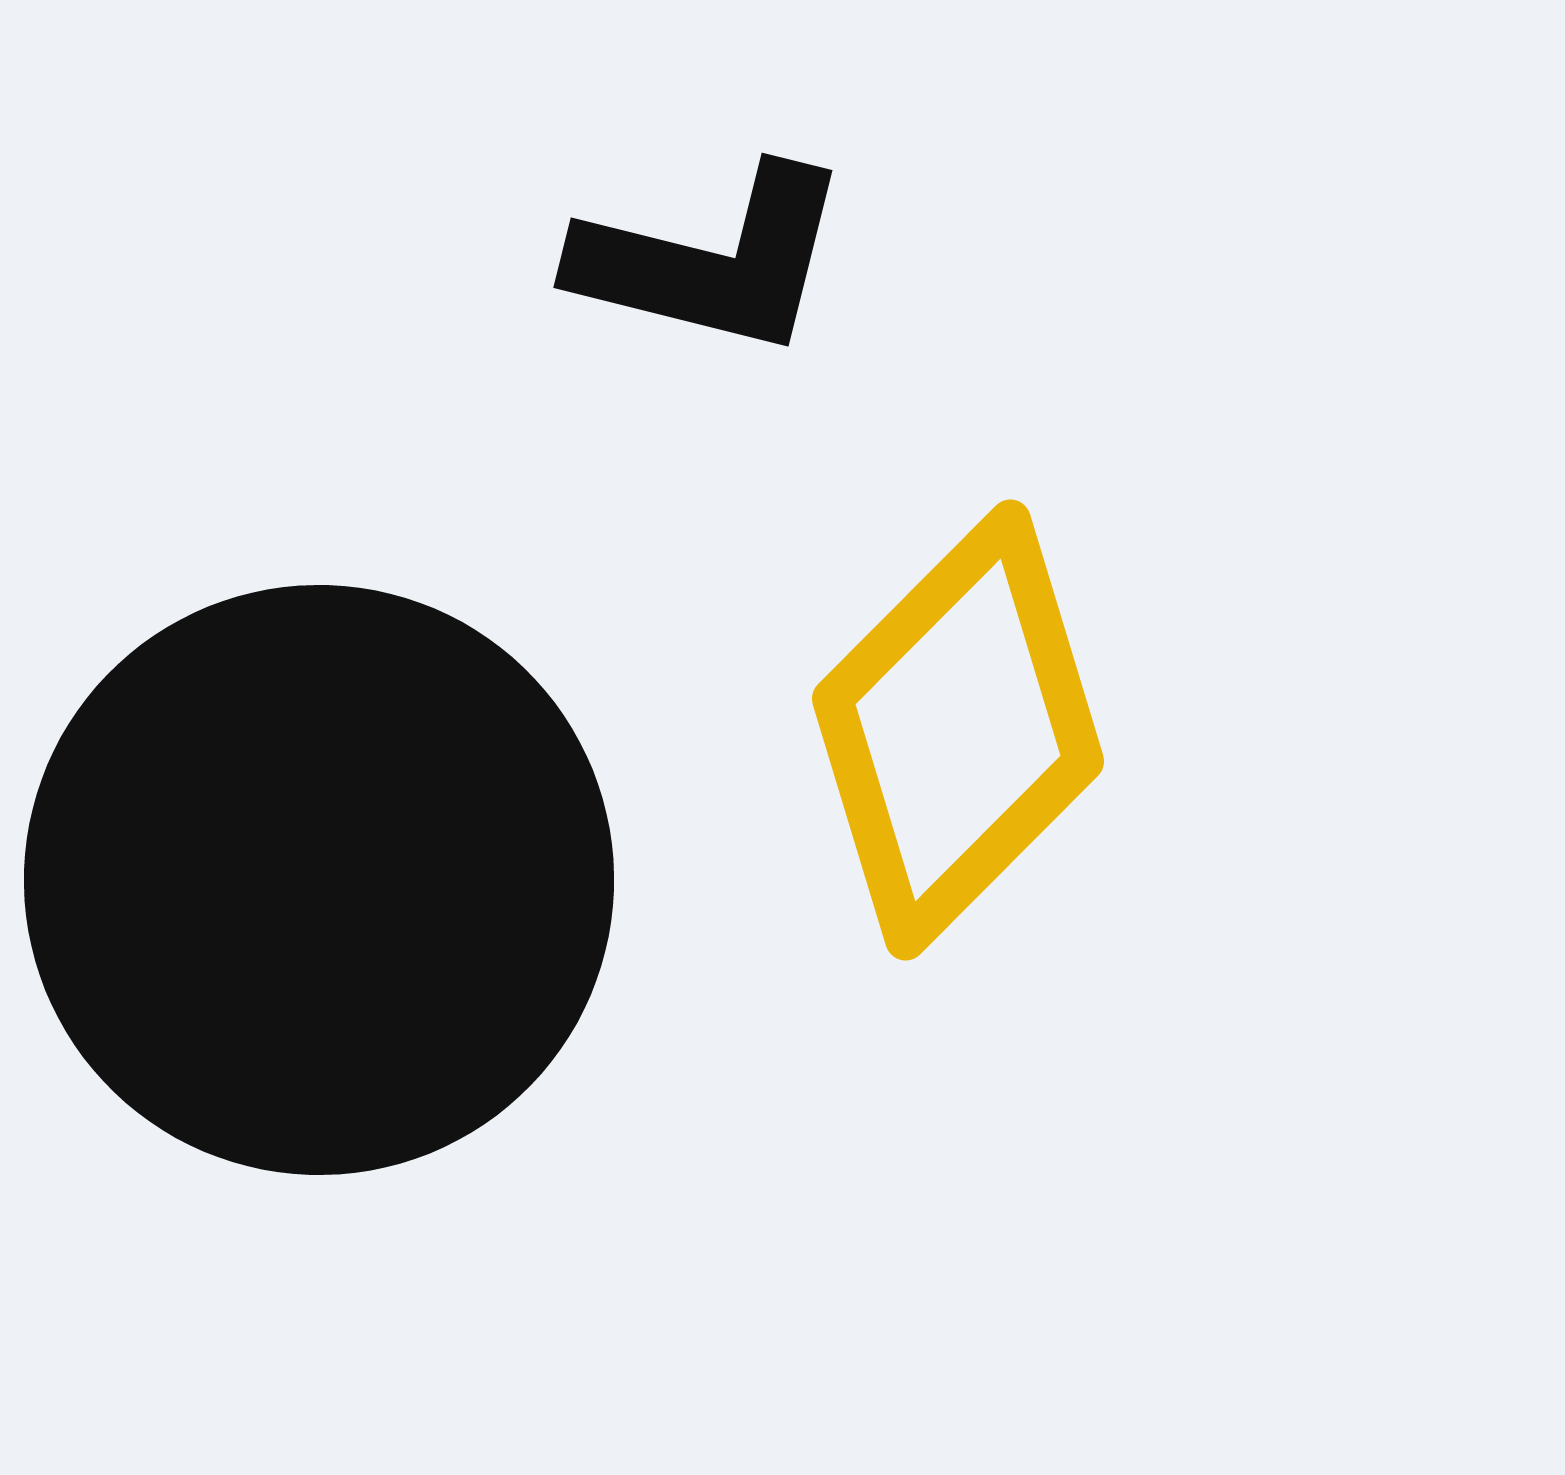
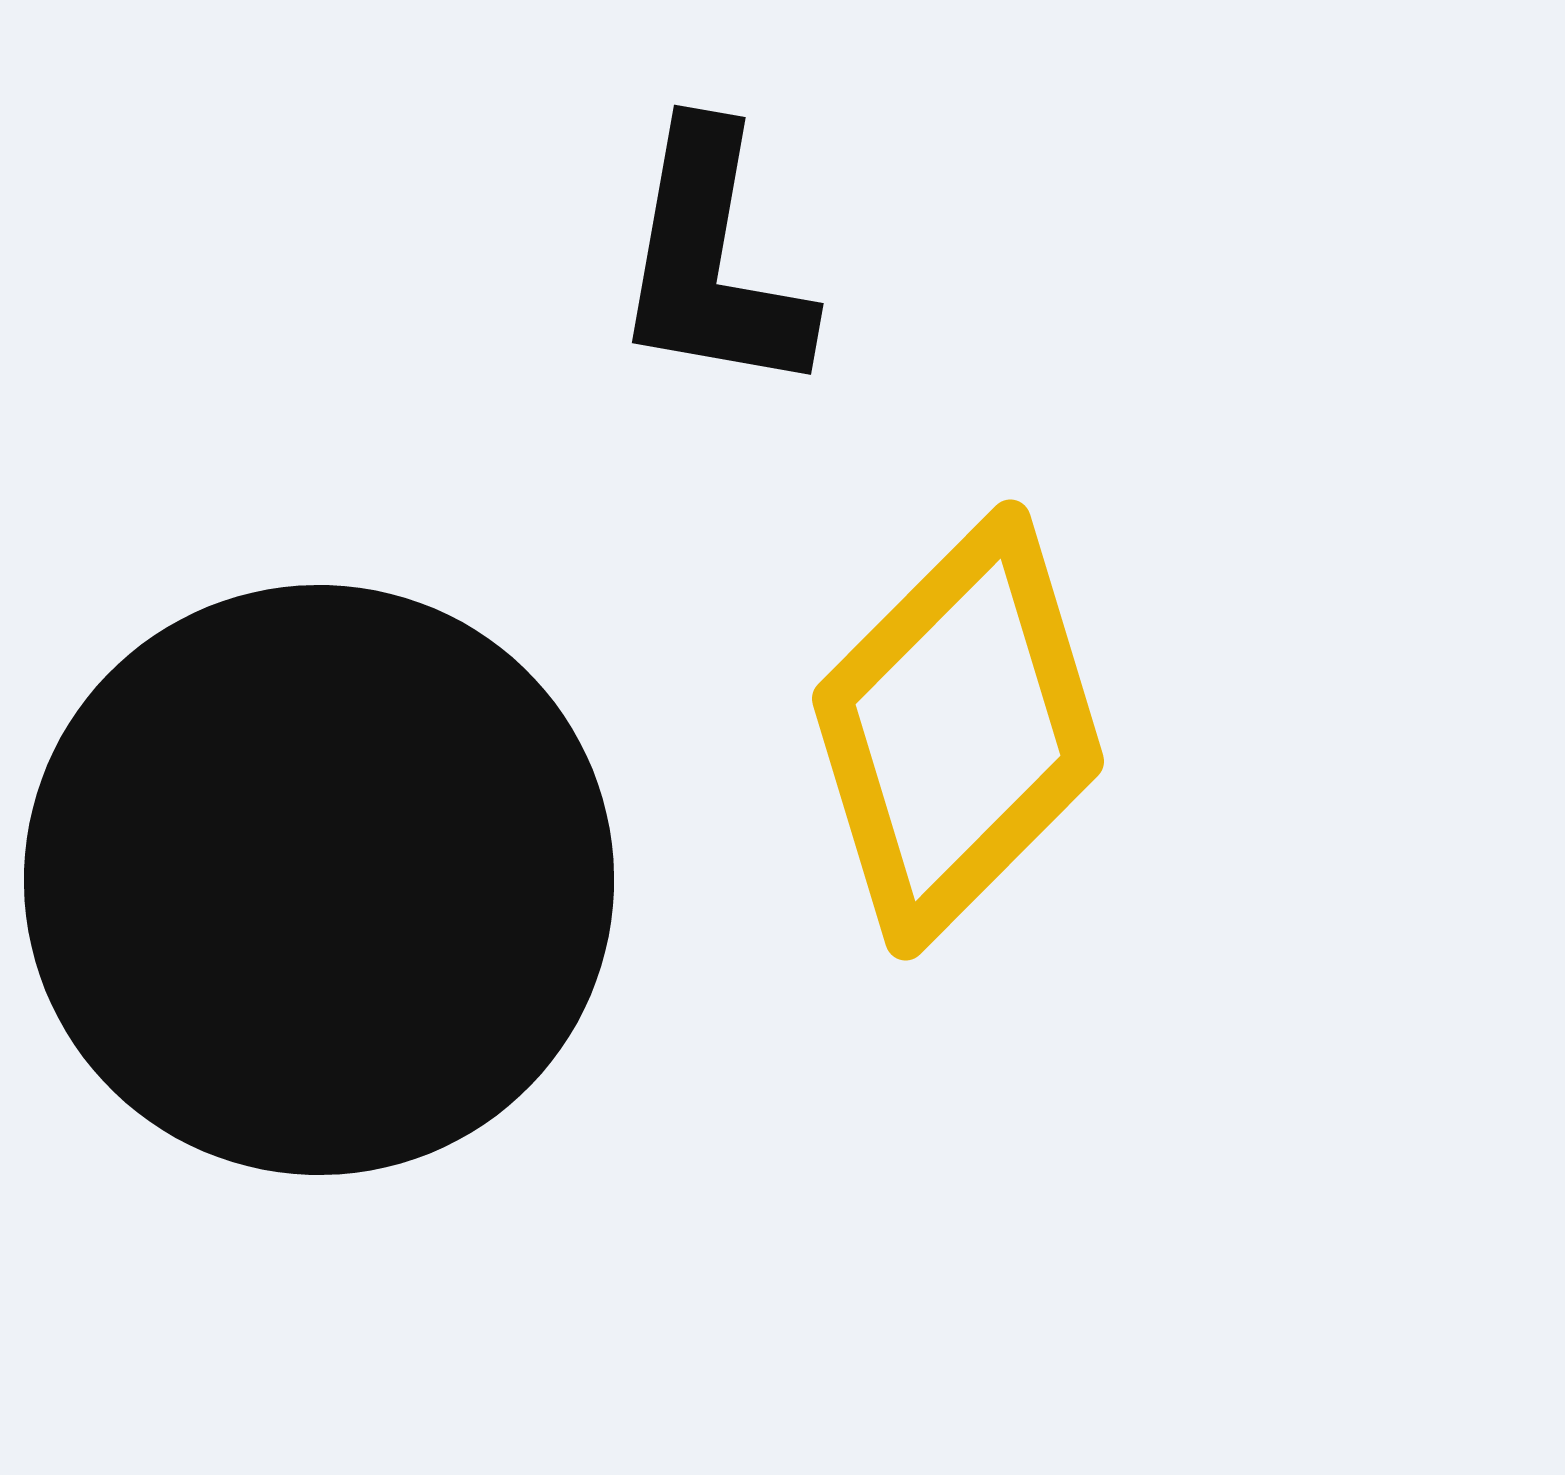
black L-shape: rotated 86 degrees clockwise
